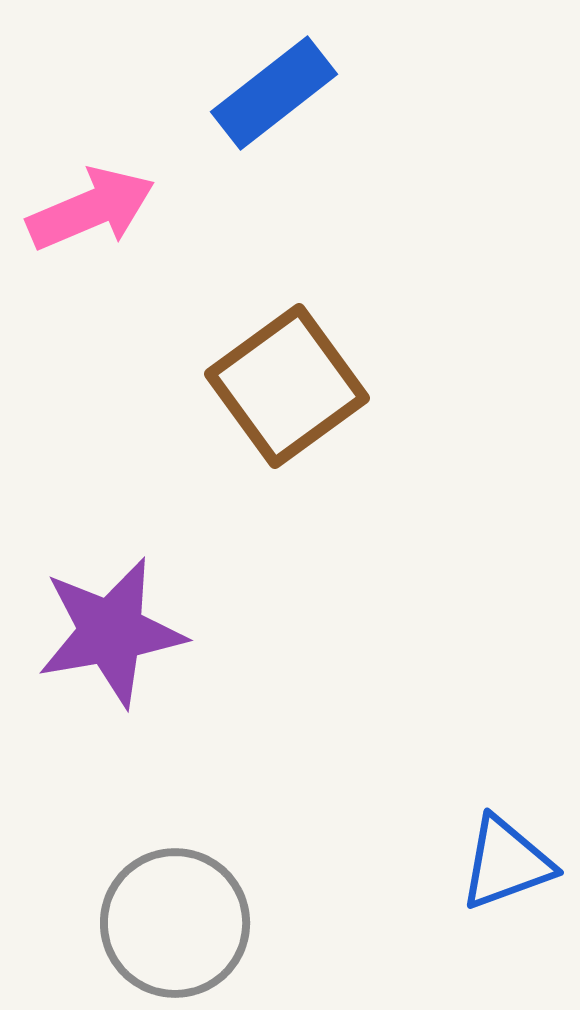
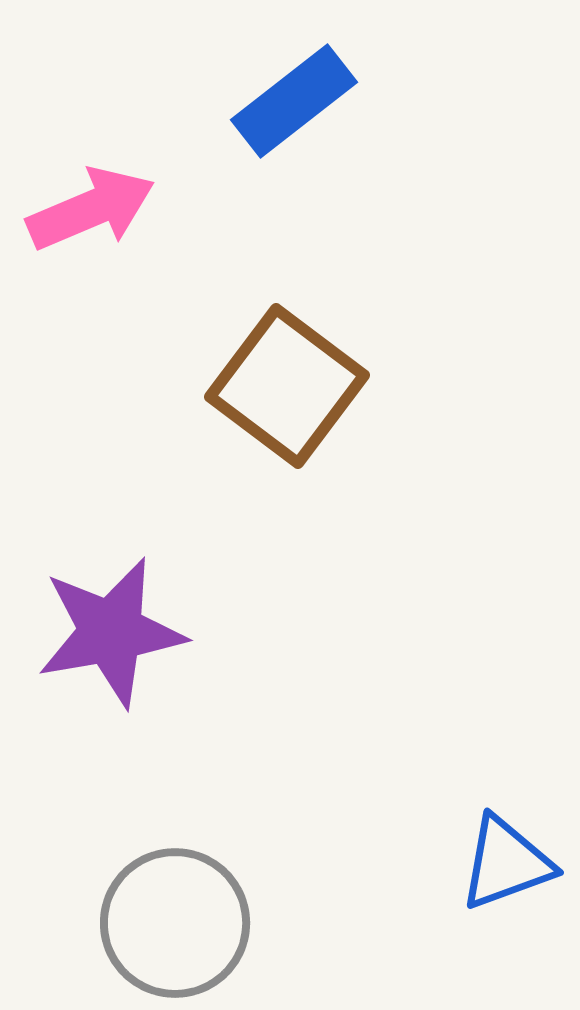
blue rectangle: moved 20 px right, 8 px down
brown square: rotated 17 degrees counterclockwise
